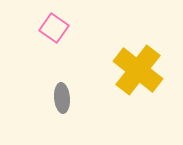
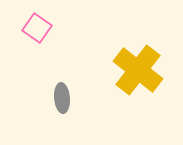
pink square: moved 17 px left
